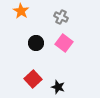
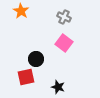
gray cross: moved 3 px right
black circle: moved 16 px down
red square: moved 7 px left, 2 px up; rotated 30 degrees clockwise
